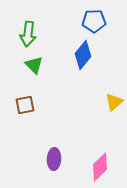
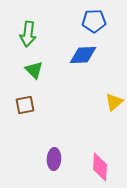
blue diamond: rotated 48 degrees clockwise
green triangle: moved 5 px down
pink diamond: rotated 44 degrees counterclockwise
